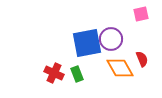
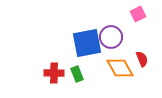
pink square: moved 3 px left; rotated 14 degrees counterclockwise
purple circle: moved 2 px up
red cross: rotated 24 degrees counterclockwise
